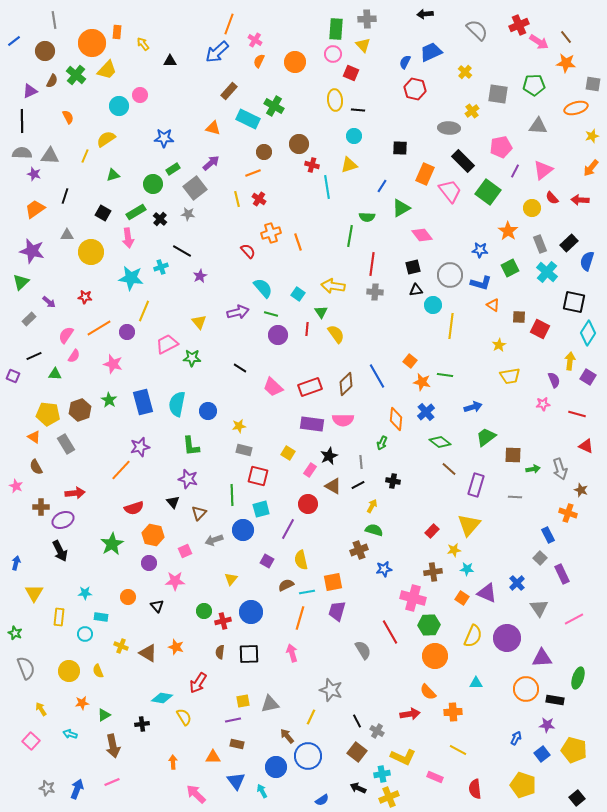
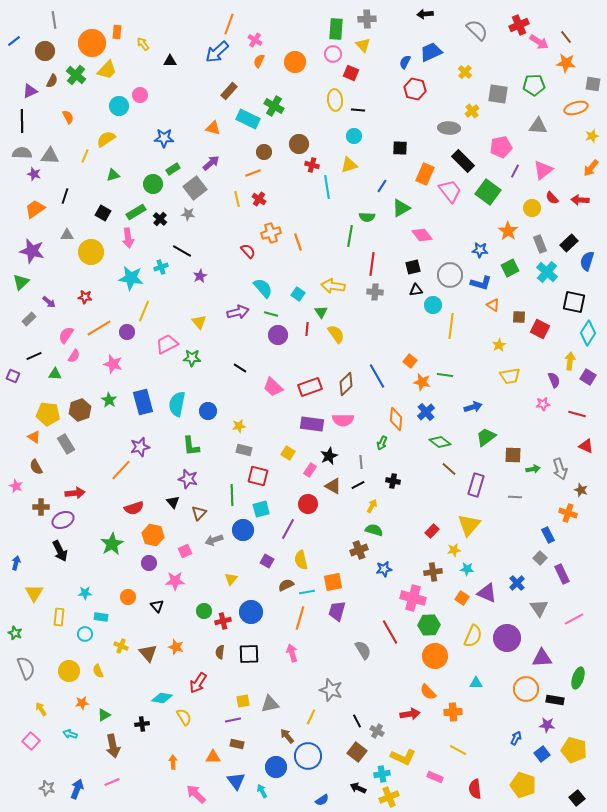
brown triangle at (148, 653): rotated 18 degrees clockwise
